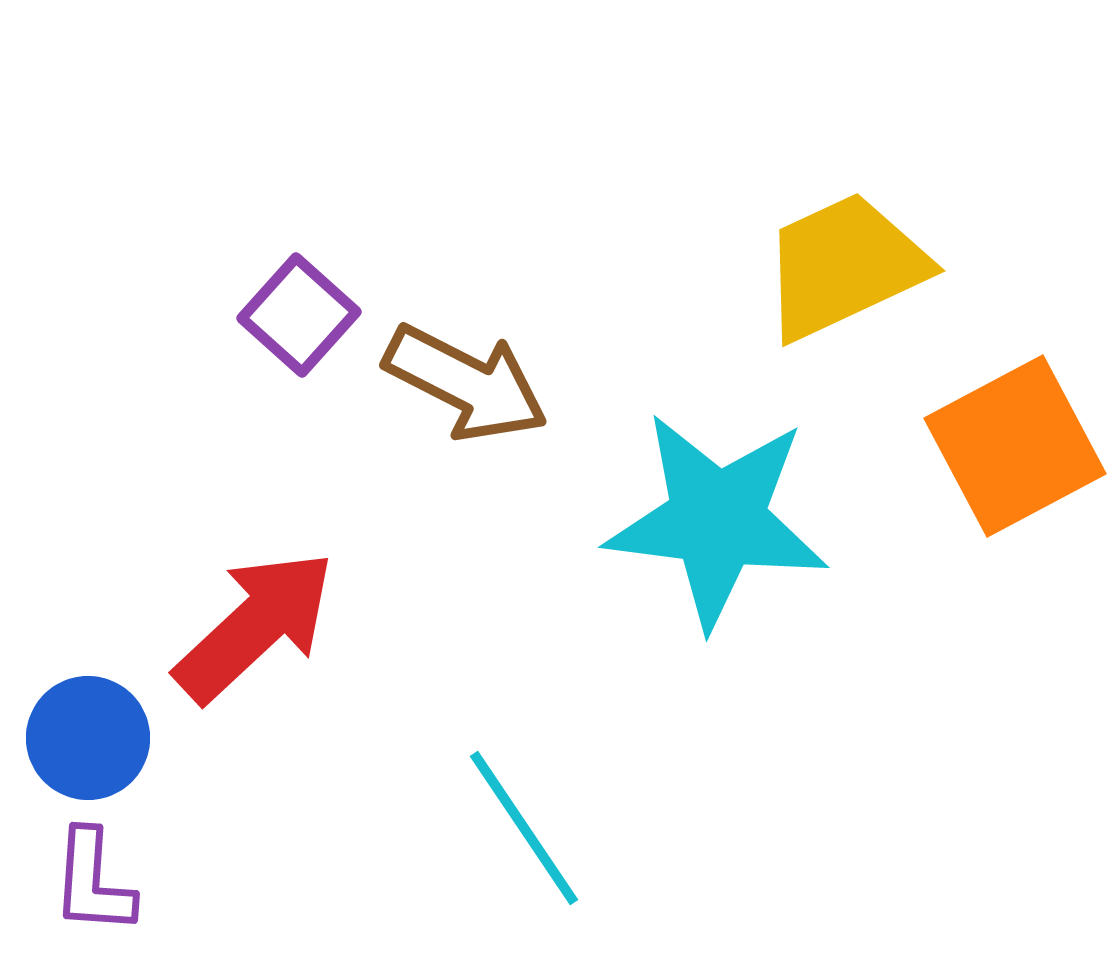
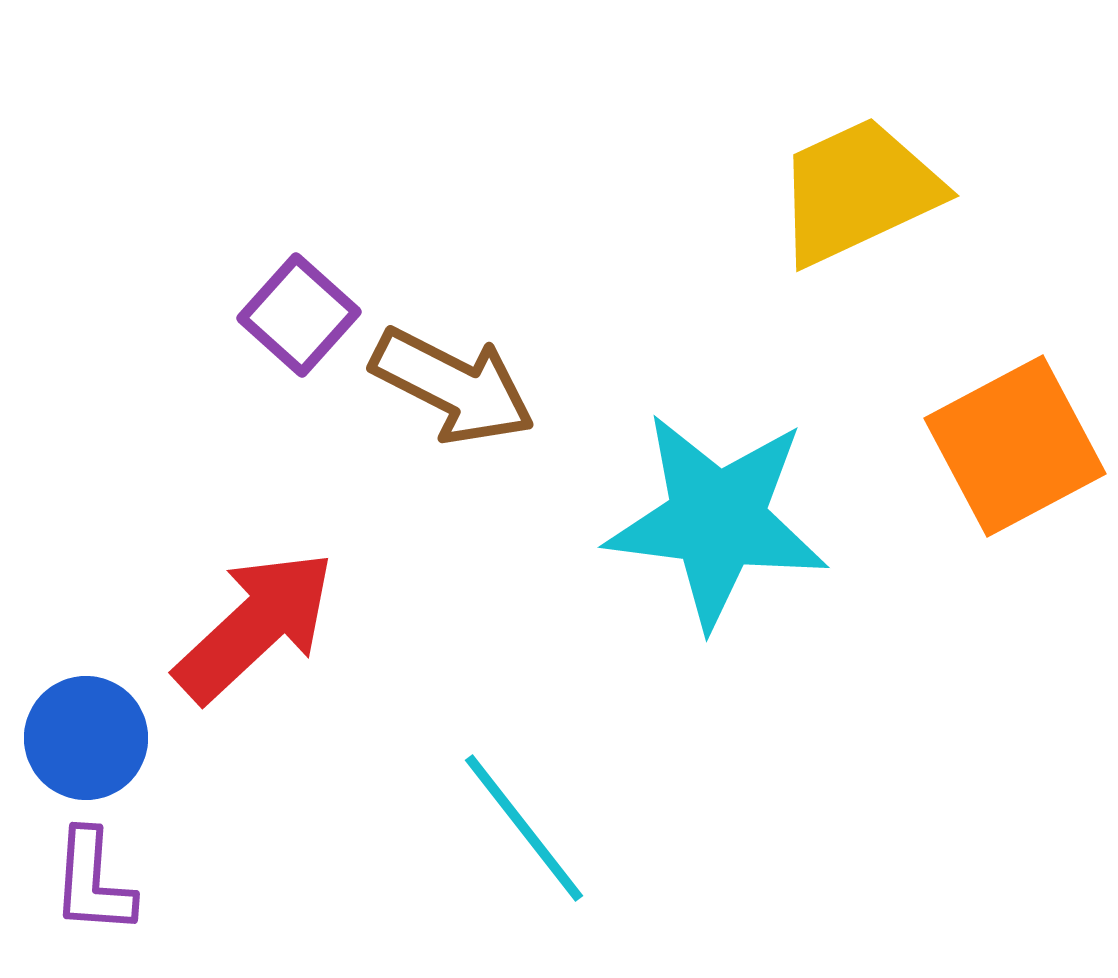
yellow trapezoid: moved 14 px right, 75 px up
brown arrow: moved 13 px left, 3 px down
blue circle: moved 2 px left
cyan line: rotated 4 degrees counterclockwise
